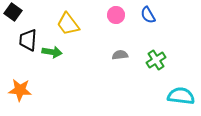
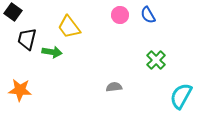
pink circle: moved 4 px right
yellow trapezoid: moved 1 px right, 3 px down
black trapezoid: moved 1 px left, 1 px up; rotated 10 degrees clockwise
gray semicircle: moved 6 px left, 32 px down
green cross: rotated 12 degrees counterclockwise
cyan semicircle: rotated 68 degrees counterclockwise
